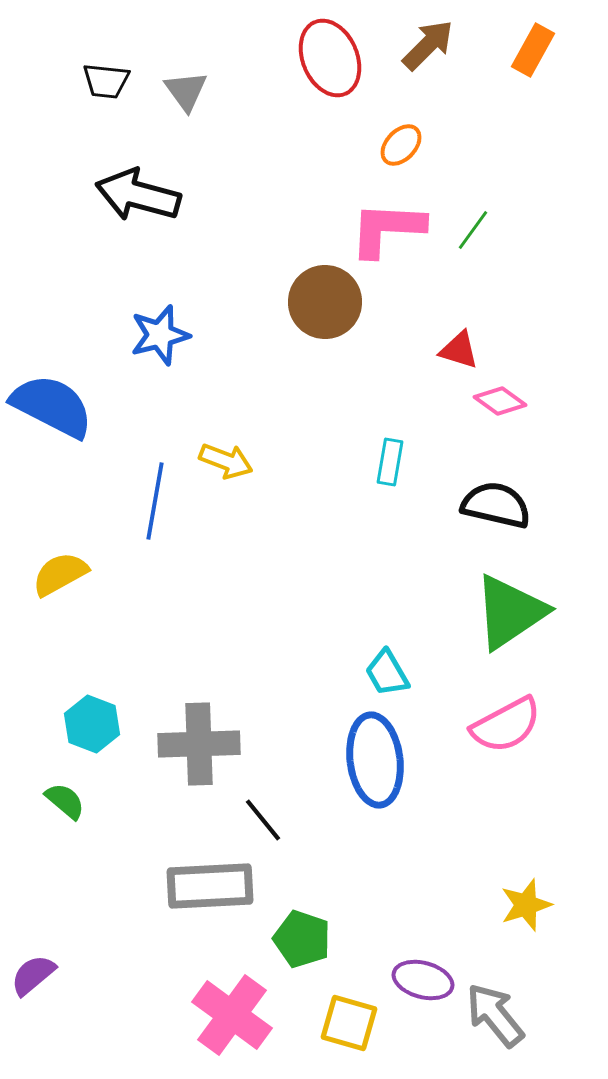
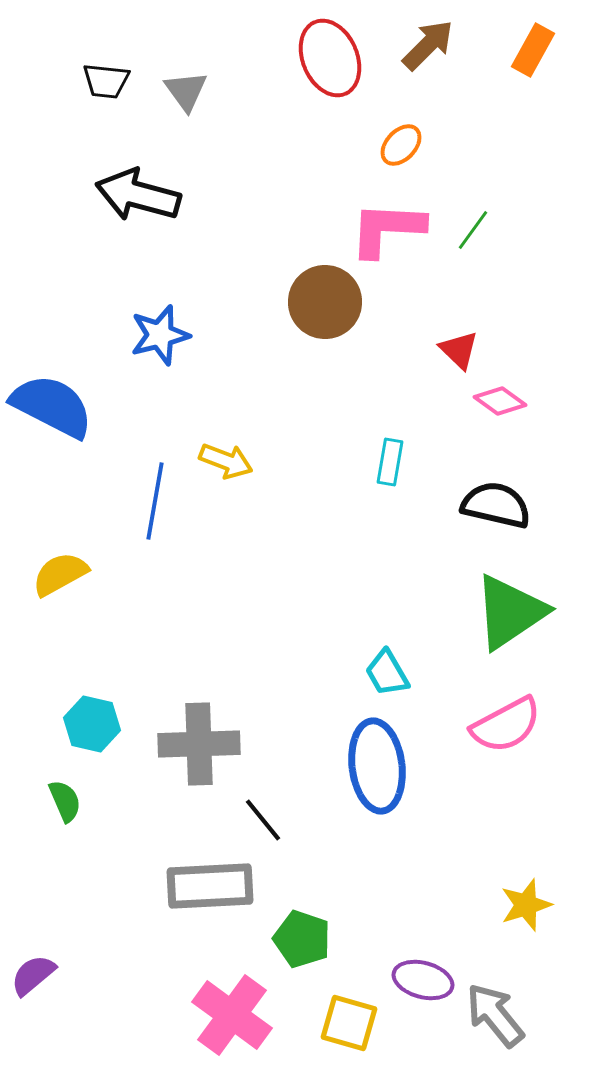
red triangle: rotated 27 degrees clockwise
cyan hexagon: rotated 8 degrees counterclockwise
blue ellipse: moved 2 px right, 6 px down
green semicircle: rotated 27 degrees clockwise
